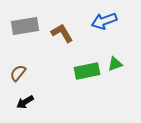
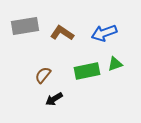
blue arrow: moved 12 px down
brown L-shape: rotated 25 degrees counterclockwise
brown semicircle: moved 25 px right, 2 px down
black arrow: moved 29 px right, 3 px up
